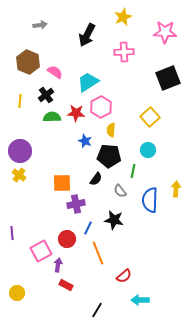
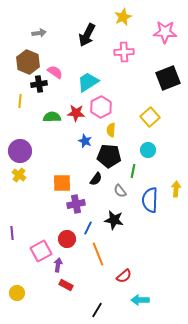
gray arrow: moved 1 px left, 8 px down
black cross: moved 7 px left, 11 px up; rotated 28 degrees clockwise
orange line: moved 1 px down
